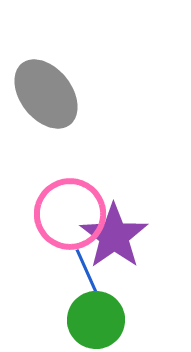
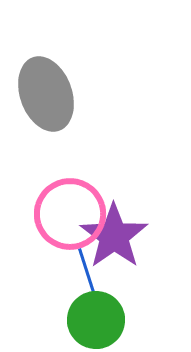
gray ellipse: rotated 18 degrees clockwise
blue line: rotated 6 degrees clockwise
